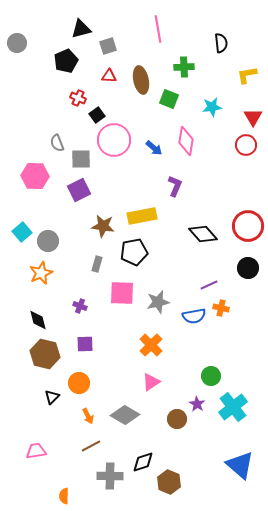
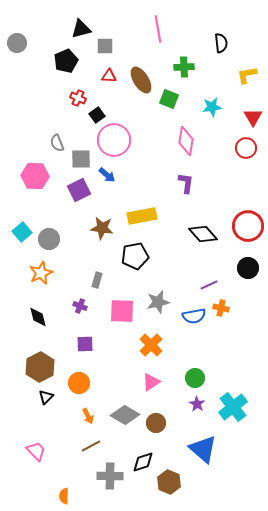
gray square at (108, 46): moved 3 px left; rotated 18 degrees clockwise
brown ellipse at (141, 80): rotated 20 degrees counterclockwise
red circle at (246, 145): moved 3 px down
blue arrow at (154, 148): moved 47 px left, 27 px down
purple L-shape at (175, 186): moved 11 px right, 3 px up; rotated 15 degrees counterclockwise
brown star at (103, 226): moved 1 px left, 2 px down
gray circle at (48, 241): moved 1 px right, 2 px up
black pentagon at (134, 252): moved 1 px right, 4 px down
gray rectangle at (97, 264): moved 16 px down
pink square at (122, 293): moved 18 px down
black diamond at (38, 320): moved 3 px up
brown hexagon at (45, 354): moved 5 px left, 13 px down; rotated 20 degrees clockwise
green circle at (211, 376): moved 16 px left, 2 px down
black triangle at (52, 397): moved 6 px left
brown circle at (177, 419): moved 21 px left, 4 px down
pink trapezoid at (36, 451): rotated 55 degrees clockwise
blue triangle at (240, 465): moved 37 px left, 16 px up
